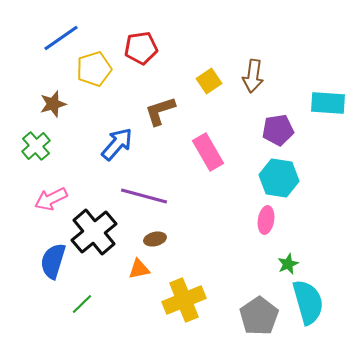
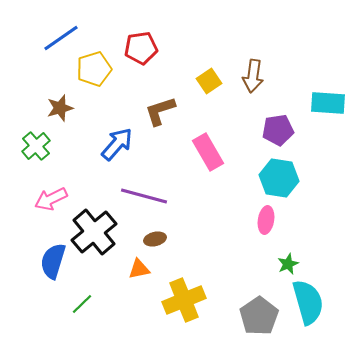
brown star: moved 7 px right, 4 px down
